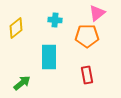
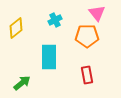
pink triangle: rotated 30 degrees counterclockwise
cyan cross: rotated 32 degrees counterclockwise
